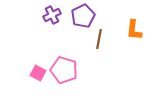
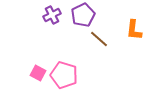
purple pentagon: moved 1 px up
brown line: rotated 60 degrees counterclockwise
pink pentagon: moved 5 px down
